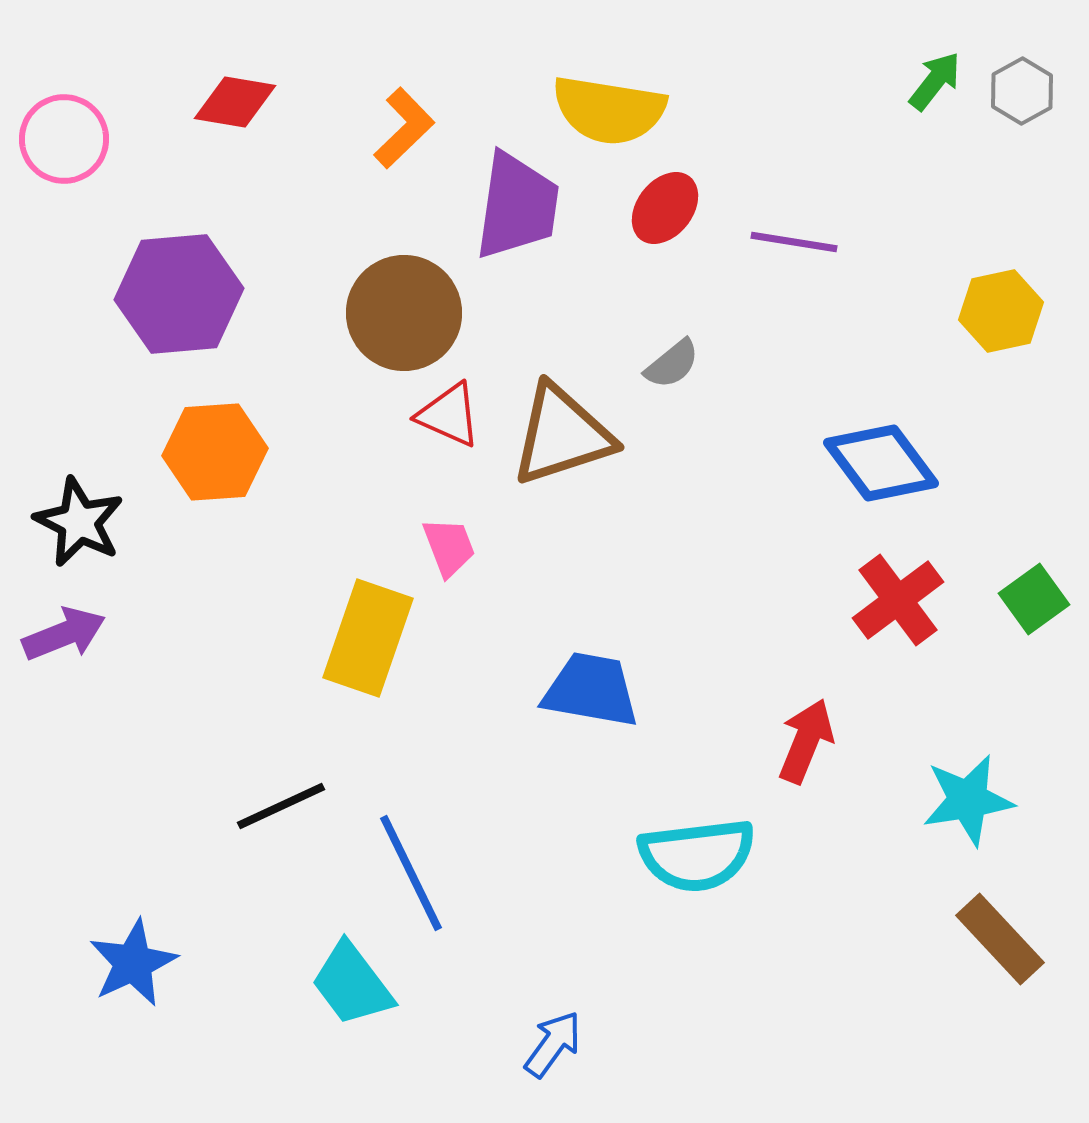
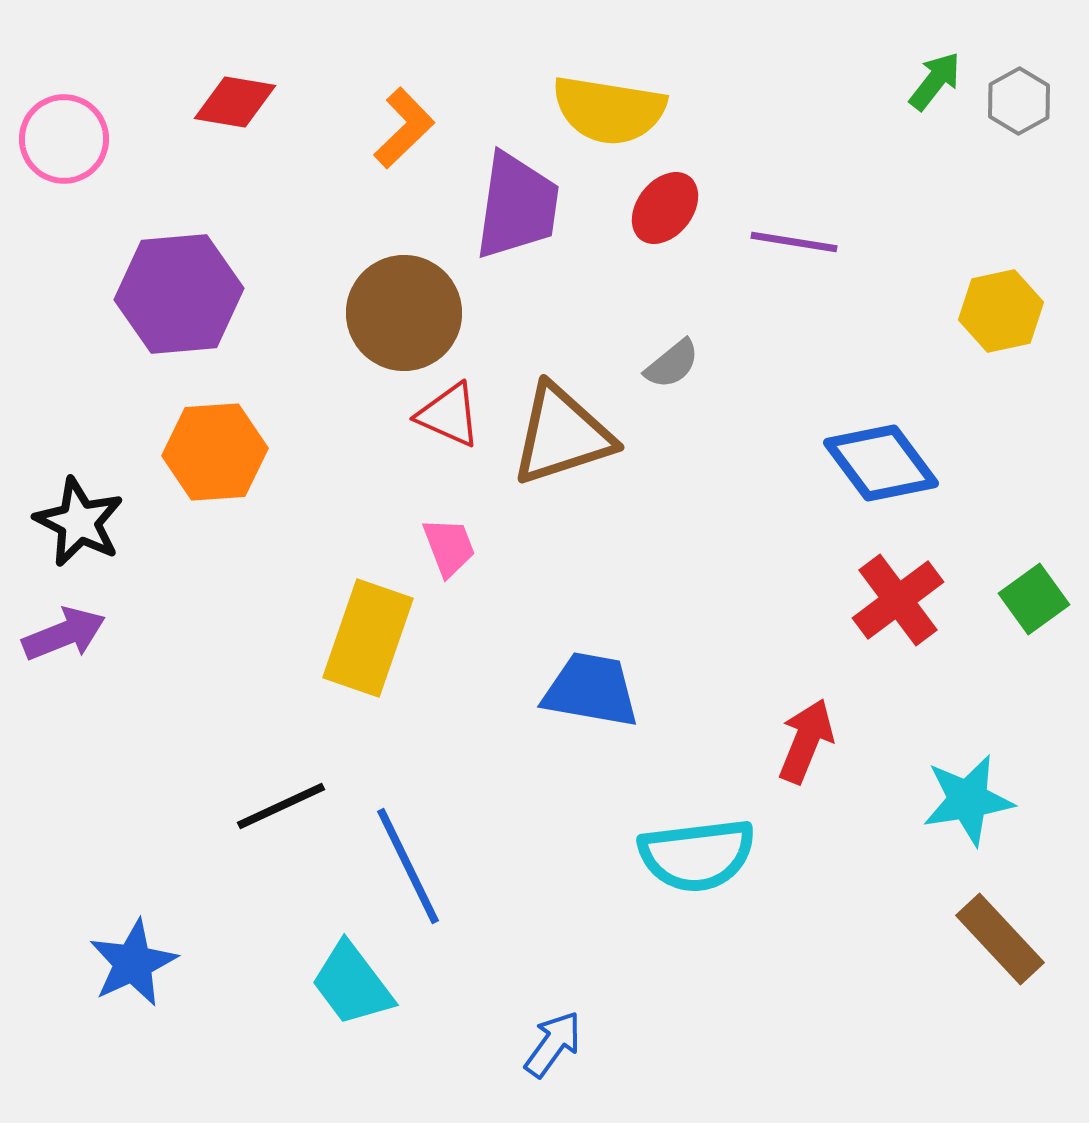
gray hexagon: moved 3 px left, 10 px down
blue line: moved 3 px left, 7 px up
